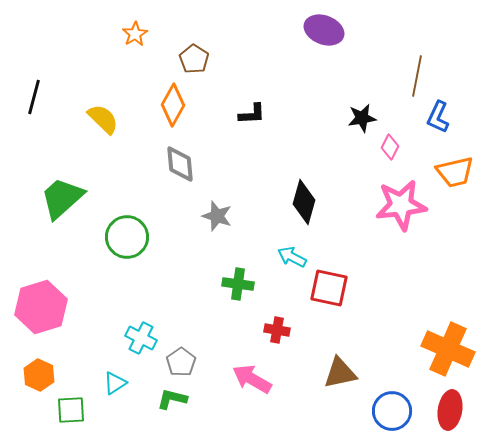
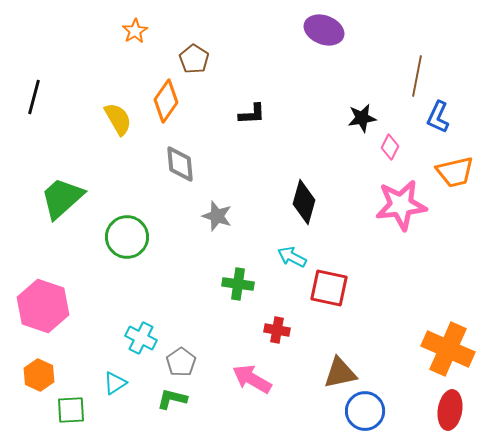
orange star: moved 3 px up
orange diamond: moved 7 px left, 4 px up; rotated 6 degrees clockwise
yellow semicircle: moved 15 px right; rotated 16 degrees clockwise
pink hexagon: moved 2 px right, 1 px up; rotated 24 degrees counterclockwise
blue circle: moved 27 px left
